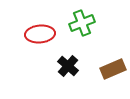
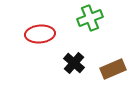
green cross: moved 8 px right, 5 px up
black cross: moved 6 px right, 3 px up
